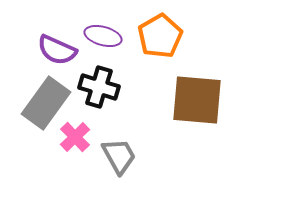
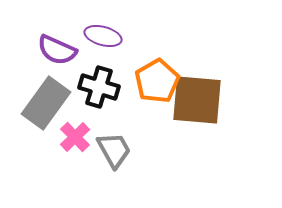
orange pentagon: moved 3 px left, 45 px down
gray trapezoid: moved 5 px left, 6 px up
